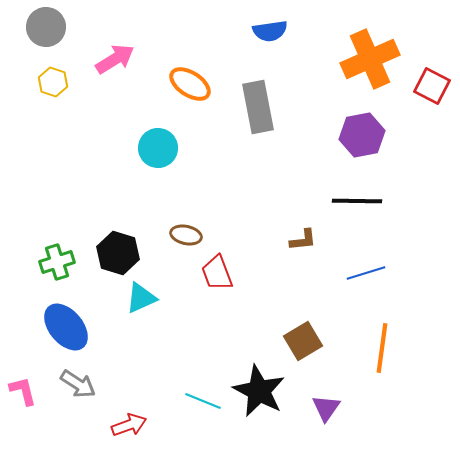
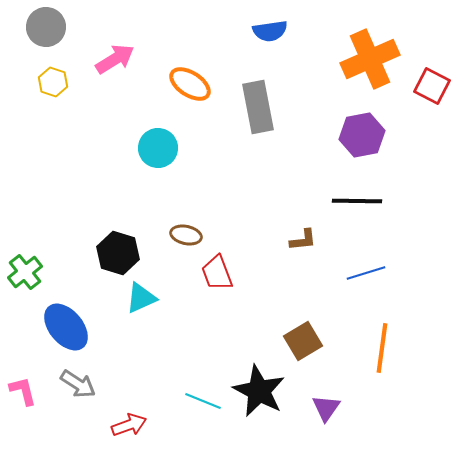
green cross: moved 32 px left, 10 px down; rotated 20 degrees counterclockwise
